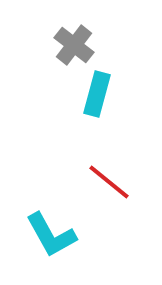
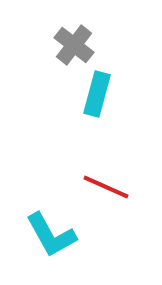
red line: moved 3 px left, 5 px down; rotated 15 degrees counterclockwise
